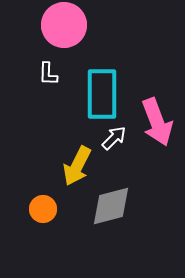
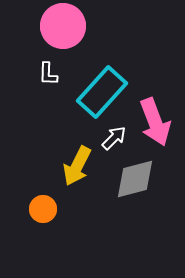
pink circle: moved 1 px left, 1 px down
cyan rectangle: moved 2 px up; rotated 42 degrees clockwise
pink arrow: moved 2 px left
gray diamond: moved 24 px right, 27 px up
